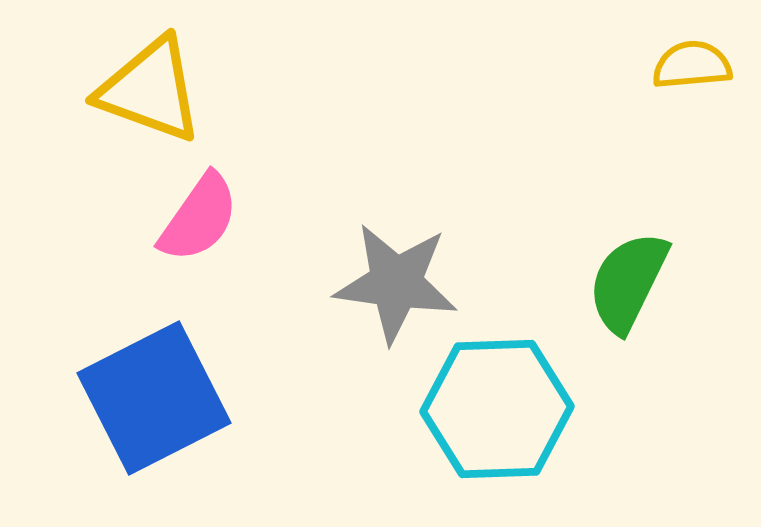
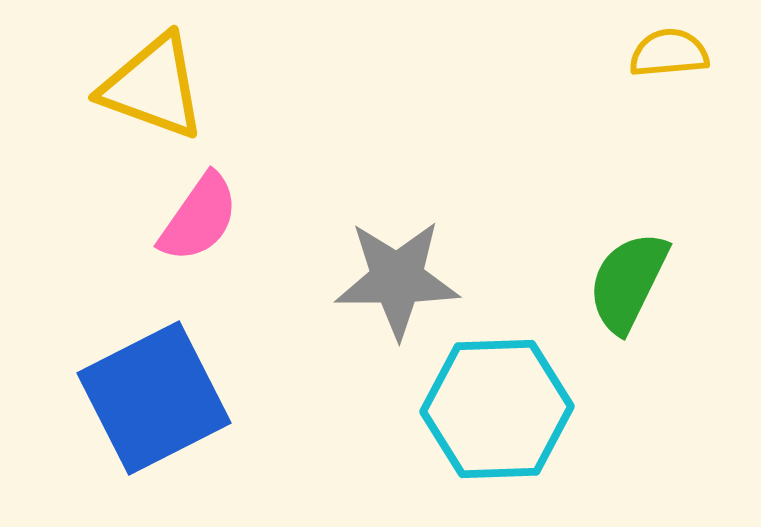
yellow semicircle: moved 23 px left, 12 px up
yellow triangle: moved 3 px right, 3 px up
gray star: moved 1 px right, 4 px up; rotated 8 degrees counterclockwise
